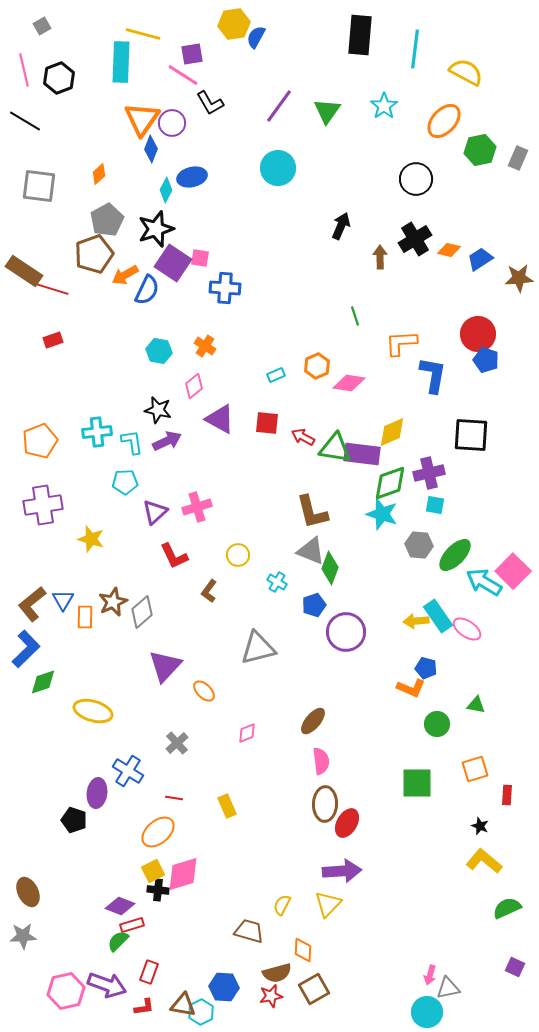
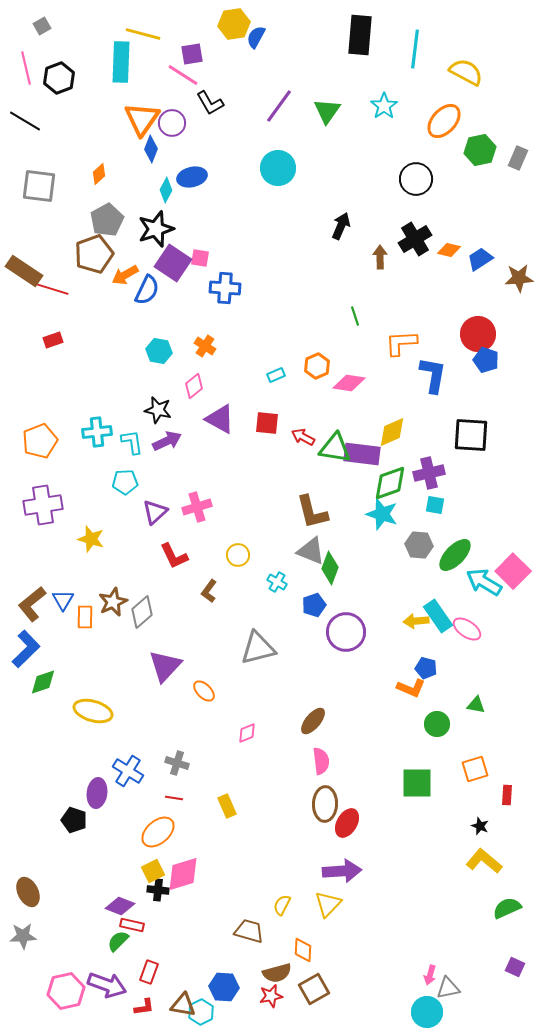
pink line at (24, 70): moved 2 px right, 2 px up
gray cross at (177, 743): moved 20 px down; rotated 30 degrees counterclockwise
red rectangle at (132, 925): rotated 30 degrees clockwise
